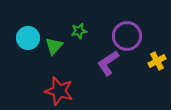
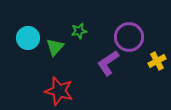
purple circle: moved 2 px right, 1 px down
green triangle: moved 1 px right, 1 px down
